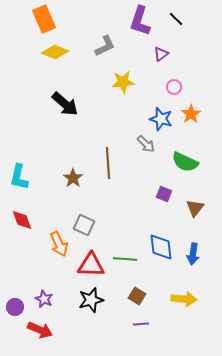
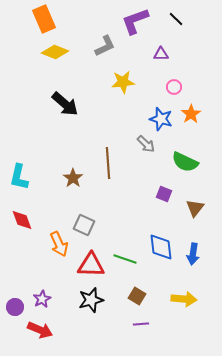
purple L-shape: moved 5 px left; rotated 52 degrees clockwise
purple triangle: rotated 35 degrees clockwise
green line: rotated 15 degrees clockwise
purple star: moved 2 px left; rotated 18 degrees clockwise
